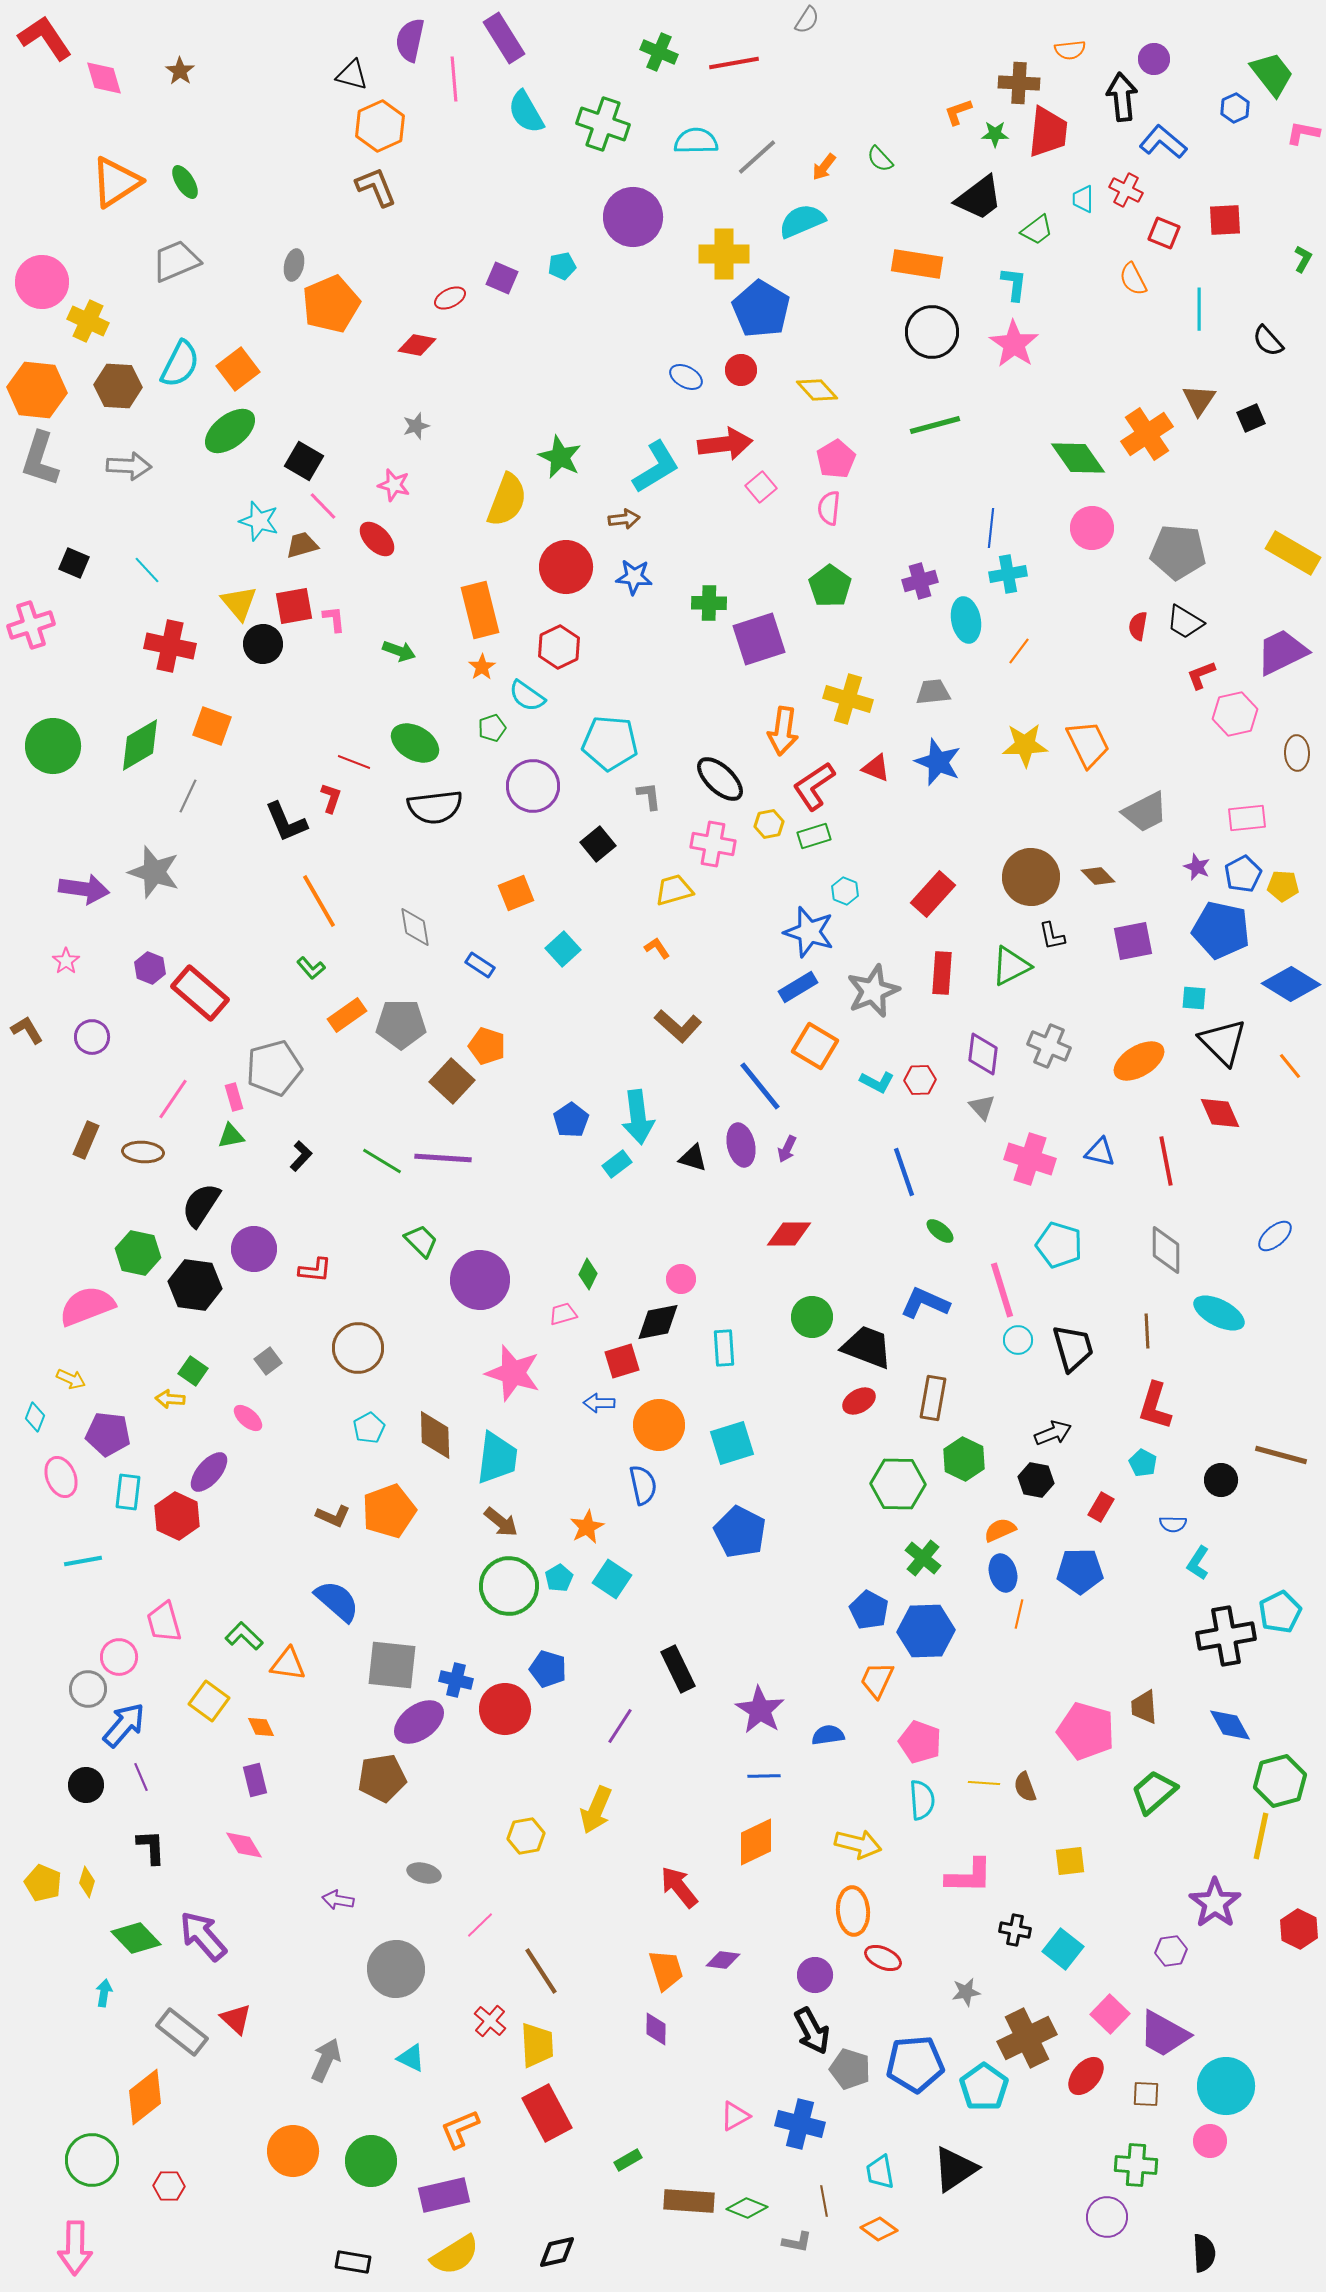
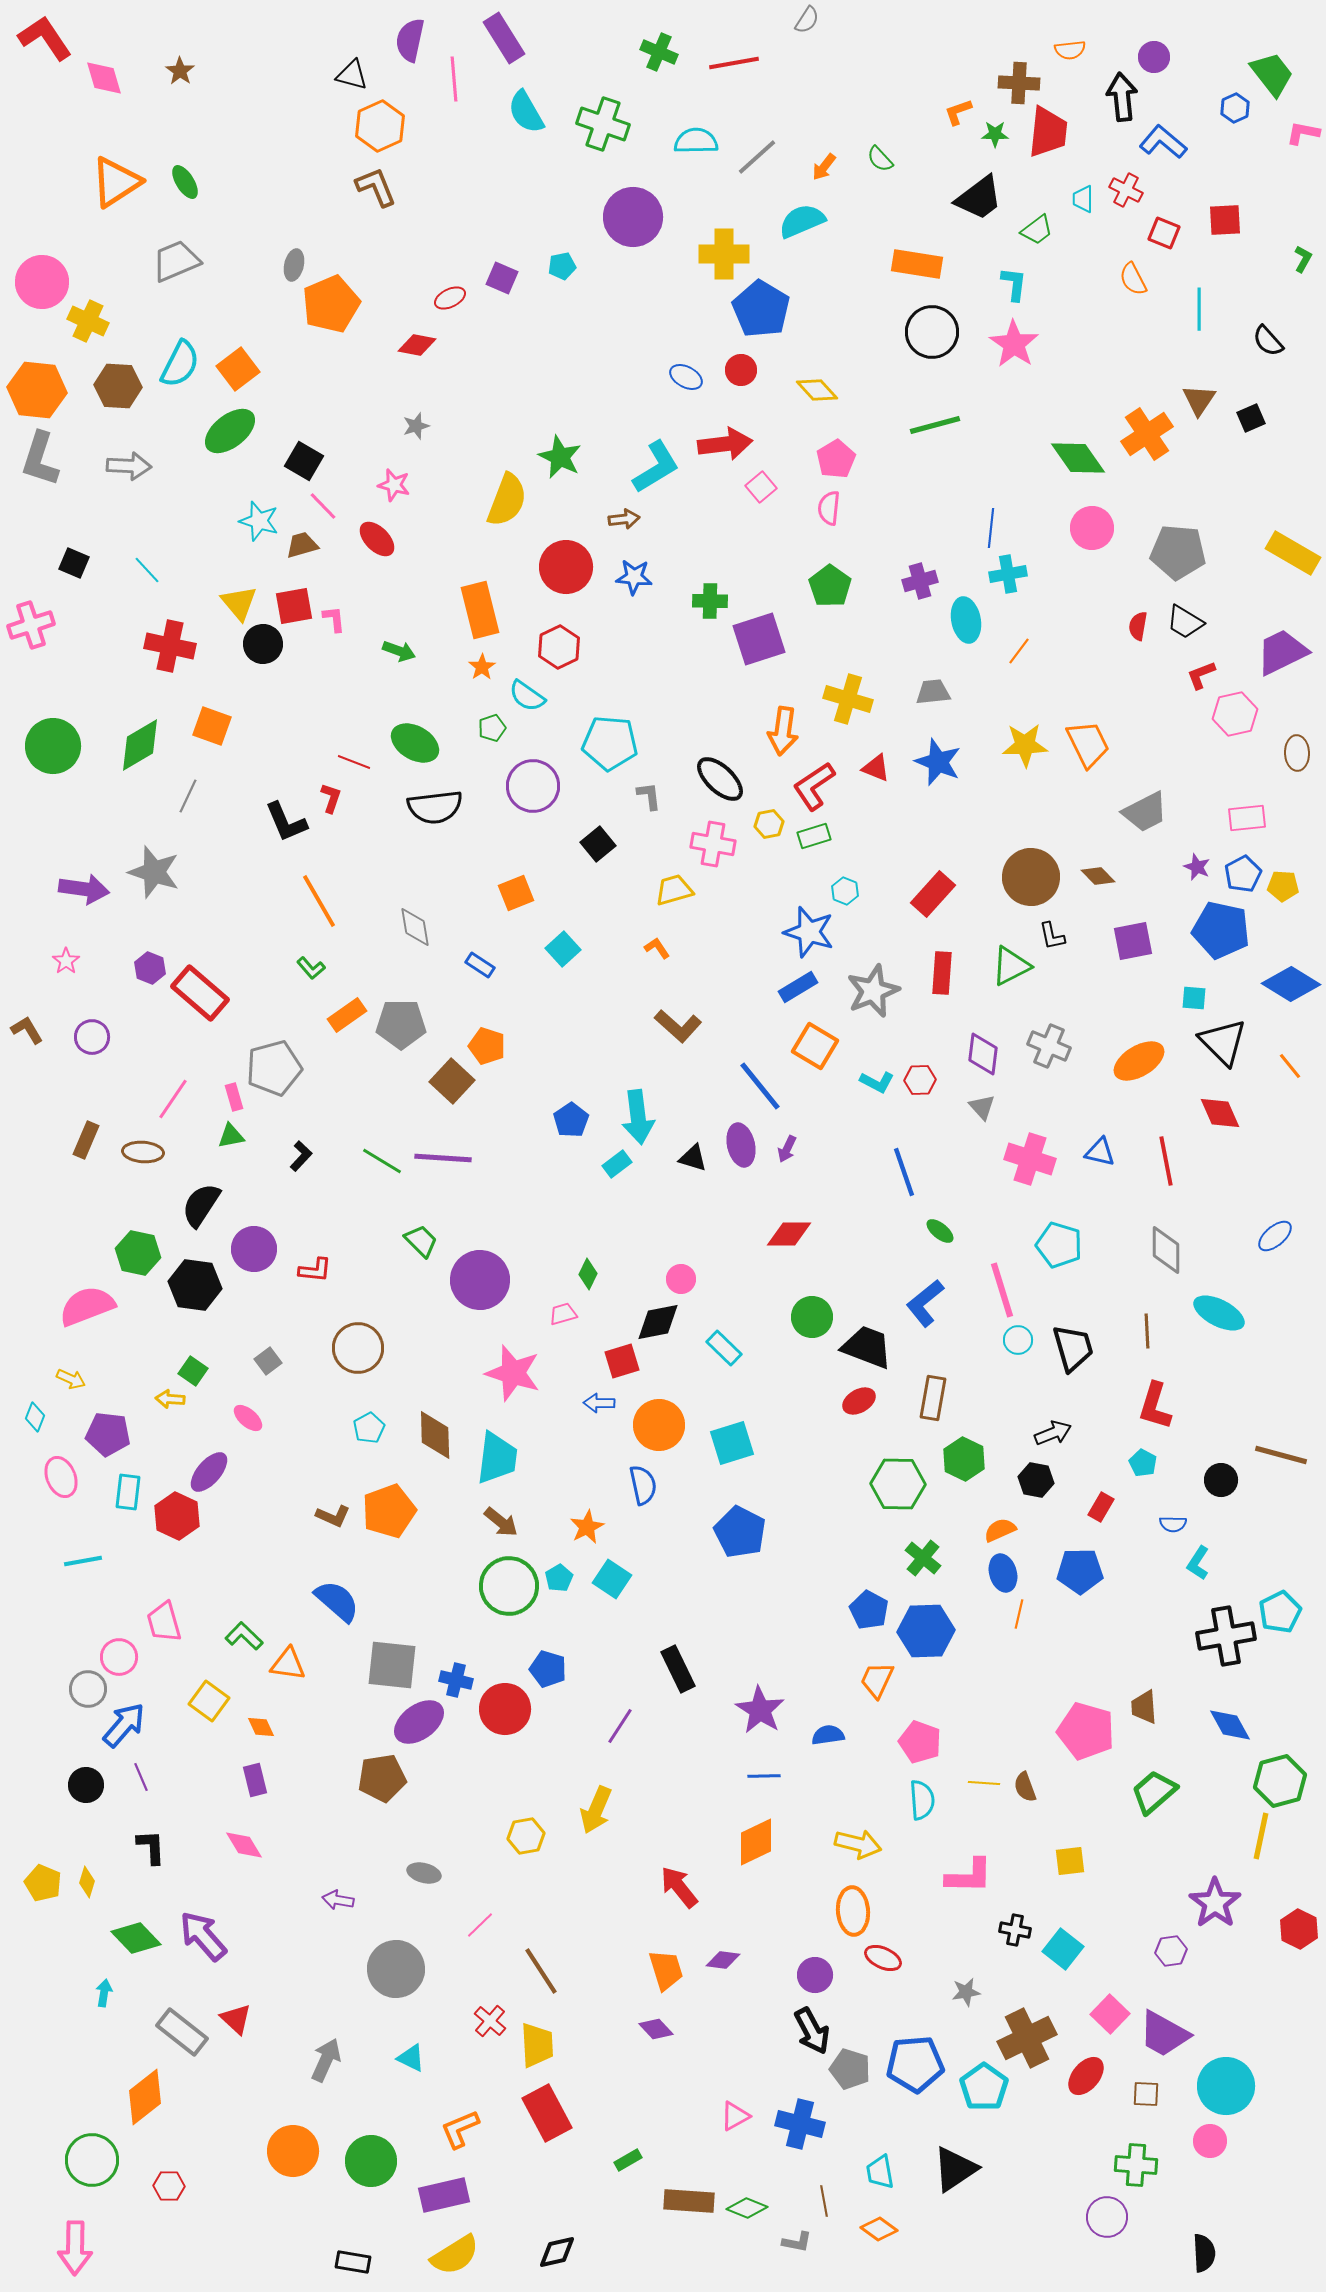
purple circle at (1154, 59): moved 2 px up
green cross at (709, 603): moved 1 px right, 2 px up
blue L-shape at (925, 1303): rotated 63 degrees counterclockwise
cyan rectangle at (724, 1348): rotated 42 degrees counterclockwise
purple diamond at (656, 2029): rotated 44 degrees counterclockwise
